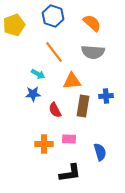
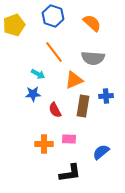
gray semicircle: moved 6 px down
orange triangle: moved 2 px right, 1 px up; rotated 18 degrees counterclockwise
blue semicircle: moved 1 px right; rotated 114 degrees counterclockwise
